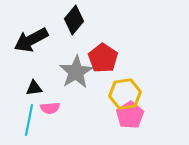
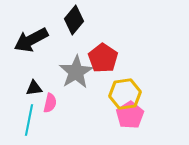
pink semicircle: moved 5 px up; rotated 72 degrees counterclockwise
